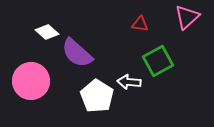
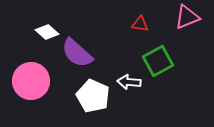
pink triangle: rotated 20 degrees clockwise
white pentagon: moved 4 px left; rotated 8 degrees counterclockwise
